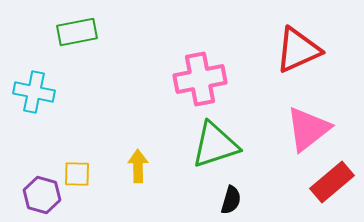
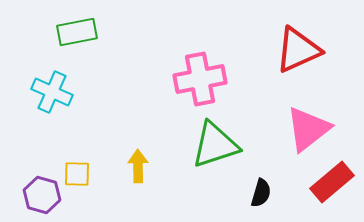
cyan cross: moved 18 px right; rotated 12 degrees clockwise
black semicircle: moved 30 px right, 7 px up
